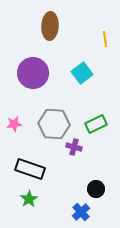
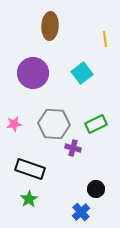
purple cross: moved 1 px left, 1 px down
